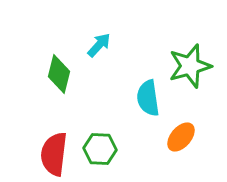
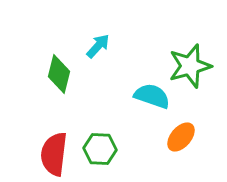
cyan arrow: moved 1 px left, 1 px down
cyan semicircle: moved 4 px right, 2 px up; rotated 117 degrees clockwise
